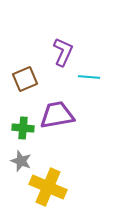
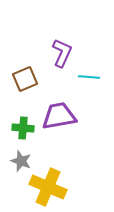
purple L-shape: moved 1 px left, 1 px down
purple trapezoid: moved 2 px right, 1 px down
